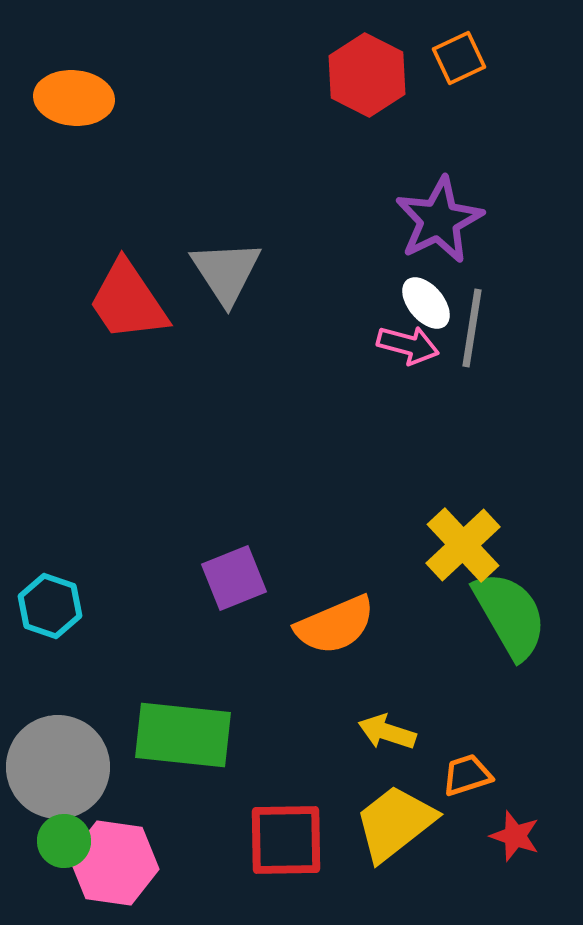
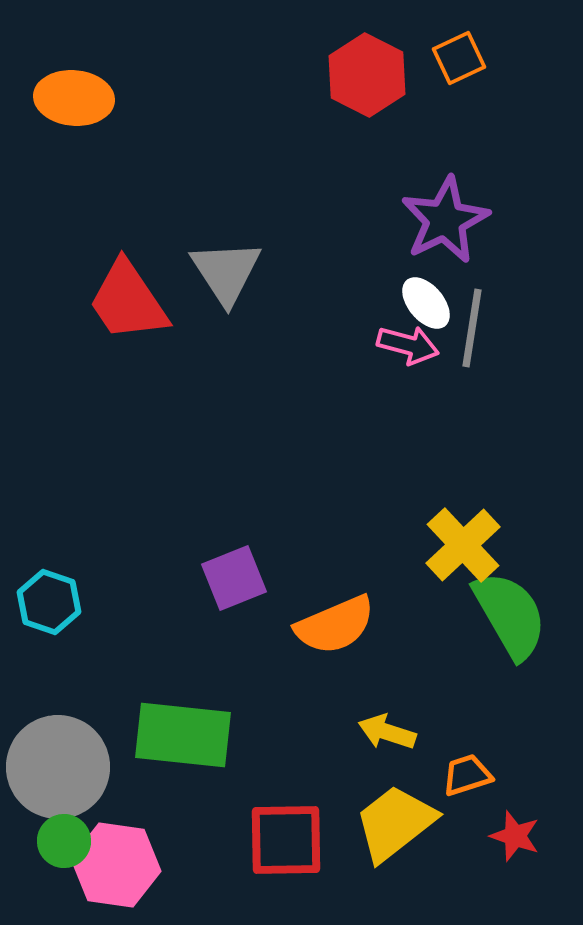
purple star: moved 6 px right
cyan hexagon: moved 1 px left, 4 px up
pink hexagon: moved 2 px right, 2 px down
